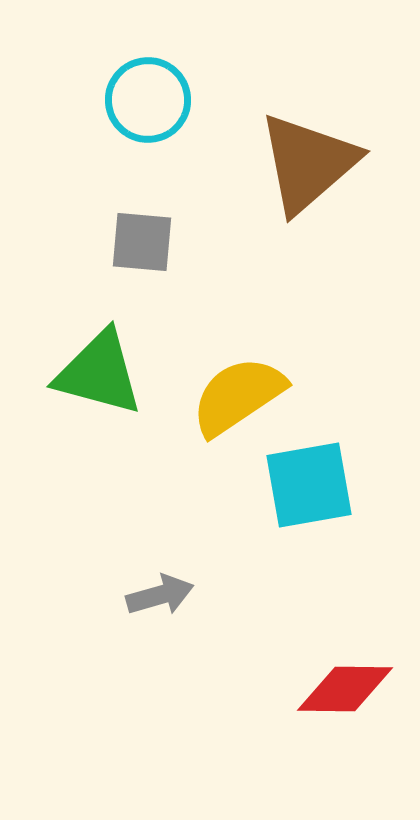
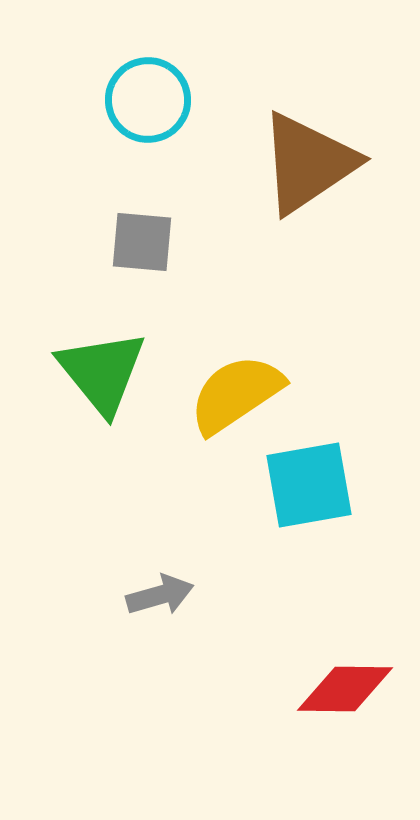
brown triangle: rotated 7 degrees clockwise
green triangle: moved 3 px right, 1 px up; rotated 36 degrees clockwise
yellow semicircle: moved 2 px left, 2 px up
